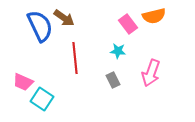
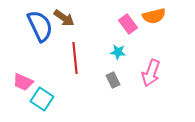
cyan star: moved 1 px down
